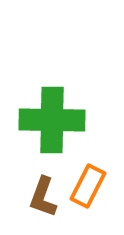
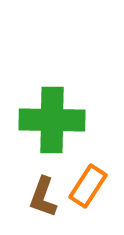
orange rectangle: rotated 6 degrees clockwise
